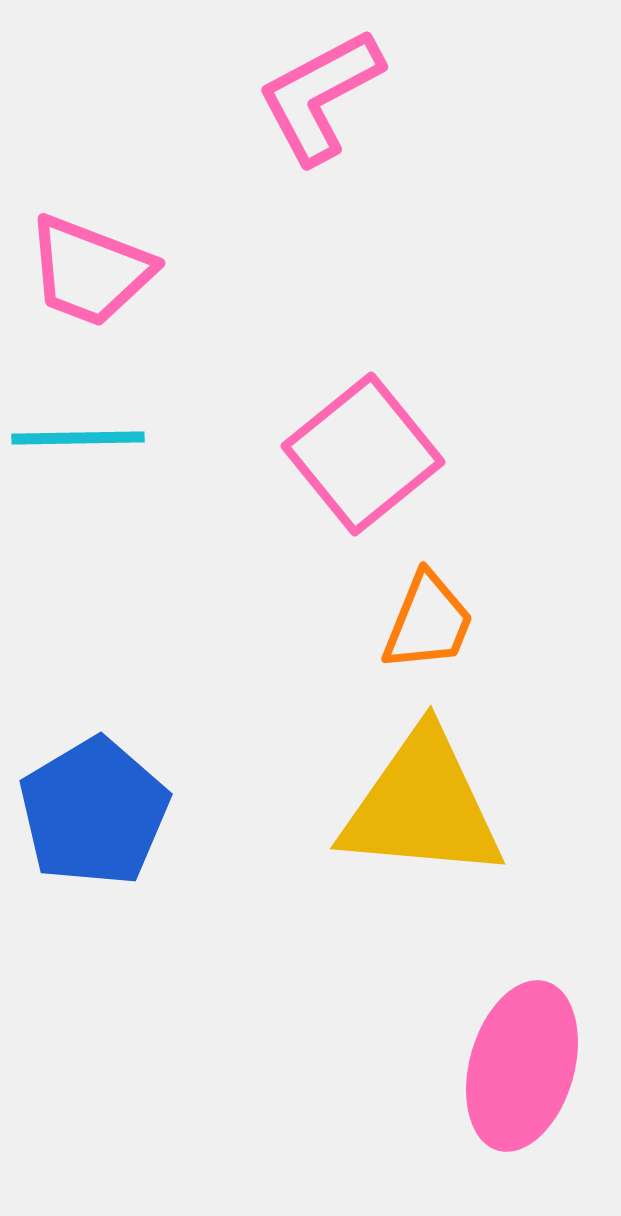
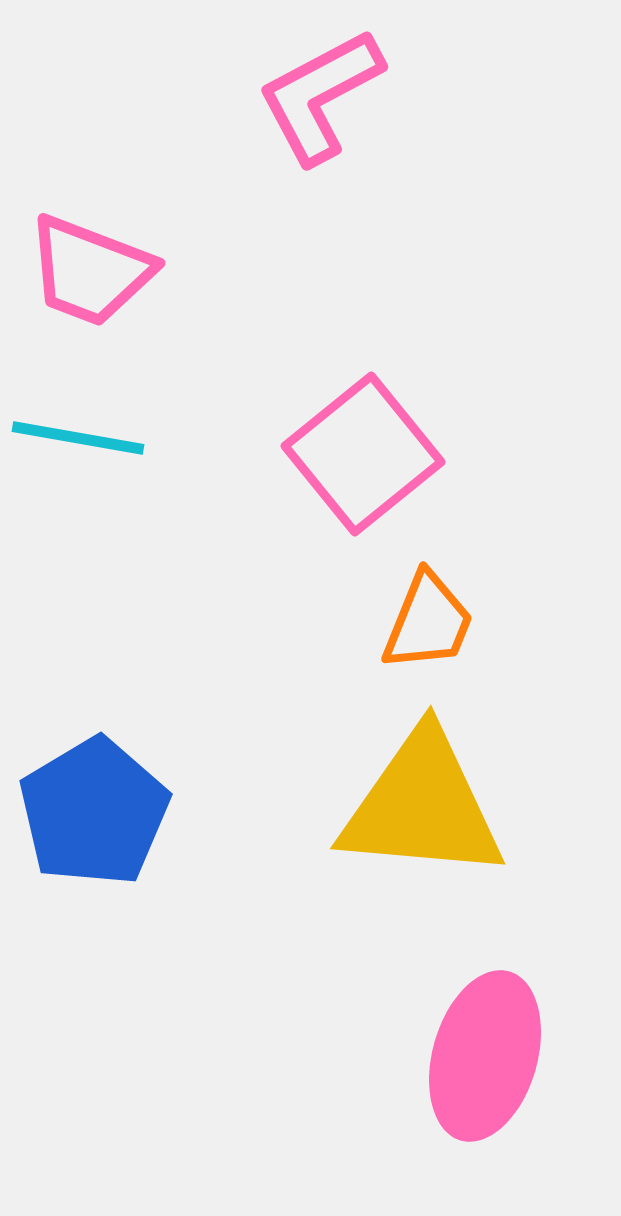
cyan line: rotated 11 degrees clockwise
pink ellipse: moved 37 px left, 10 px up
